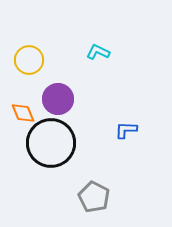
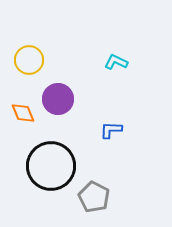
cyan L-shape: moved 18 px right, 10 px down
blue L-shape: moved 15 px left
black circle: moved 23 px down
